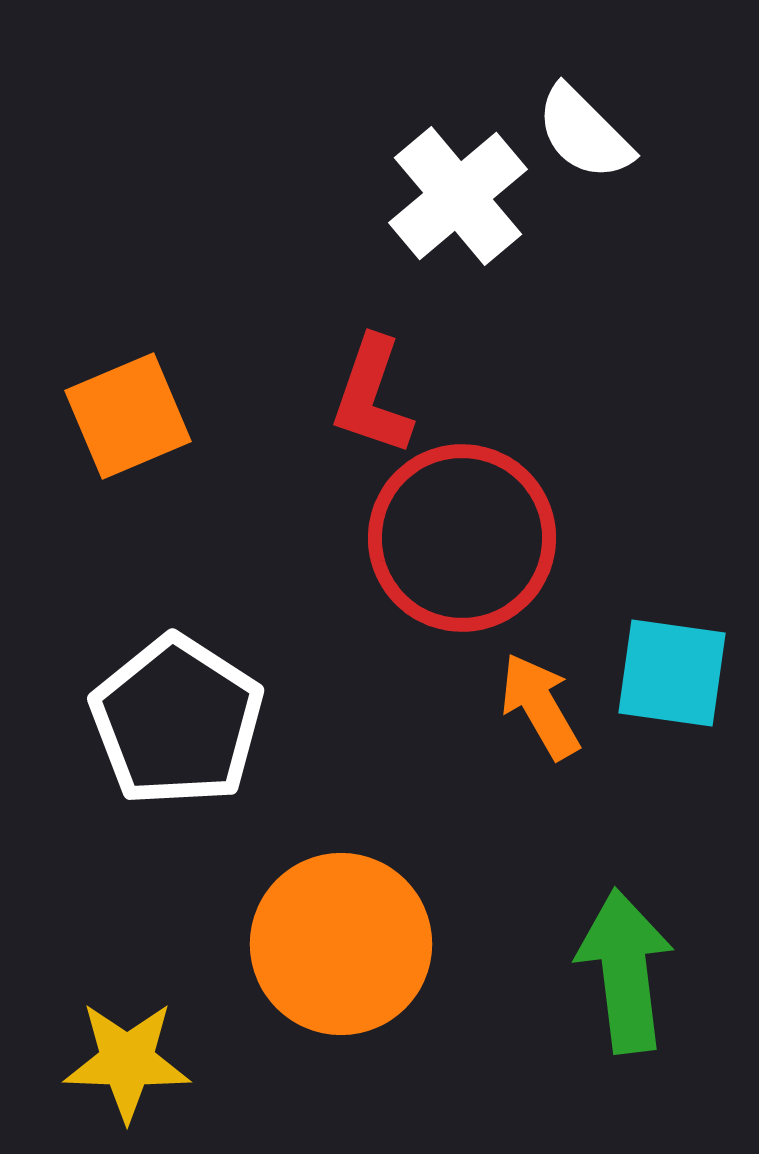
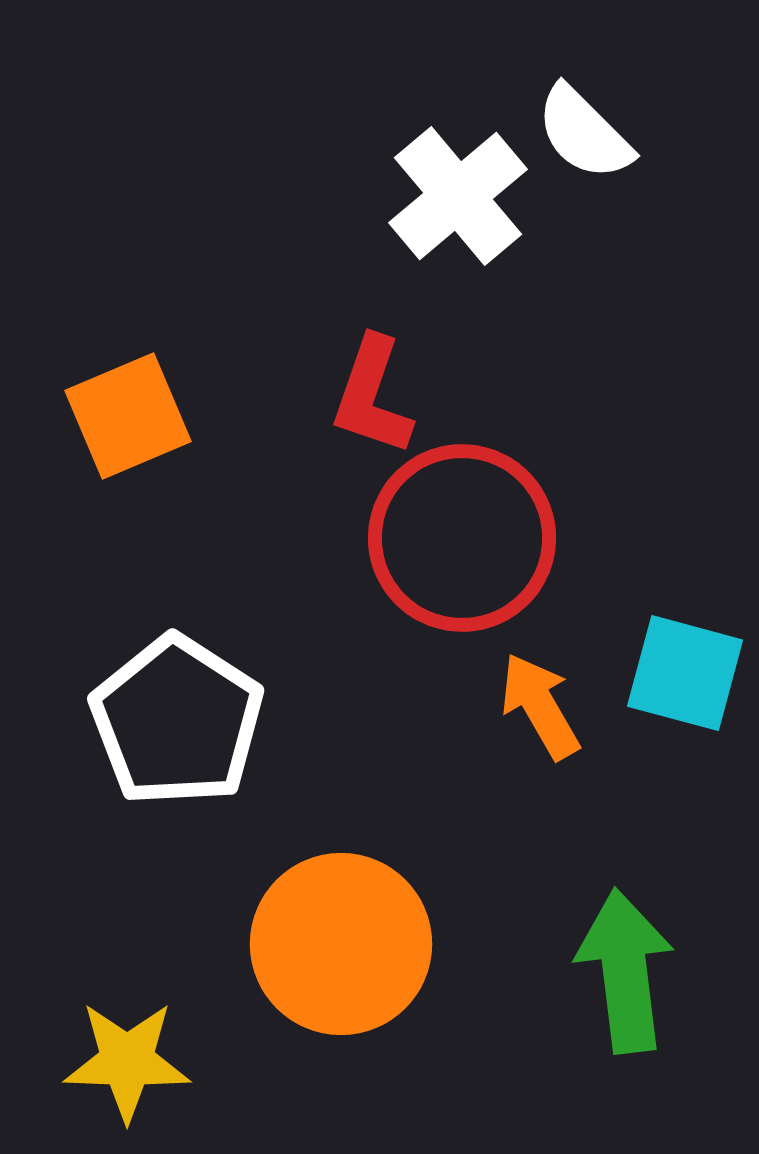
cyan square: moved 13 px right; rotated 7 degrees clockwise
